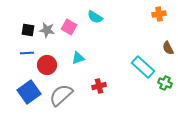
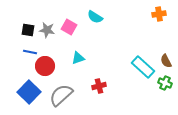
brown semicircle: moved 2 px left, 13 px down
blue line: moved 3 px right, 1 px up; rotated 16 degrees clockwise
red circle: moved 2 px left, 1 px down
blue square: rotated 10 degrees counterclockwise
